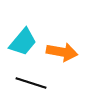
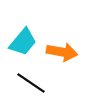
black line: rotated 16 degrees clockwise
